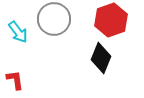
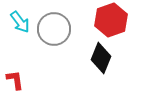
gray circle: moved 10 px down
cyan arrow: moved 2 px right, 10 px up
